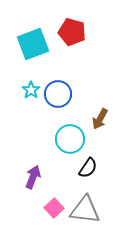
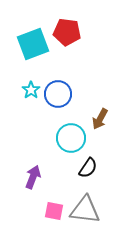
red pentagon: moved 5 px left; rotated 8 degrees counterclockwise
cyan circle: moved 1 px right, 1 px up
pink square: moved 3 px down; rotated 36 degrees counterclockwise
